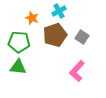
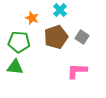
cyan cross: moved 1 px right, 1 px up; rotated 16 degrees counterclockwise
brown pentagon: moved 1 px right, 2 px down
green triangle: moved 3 px left
pink L-shape: rotated 50 degrees clockwise
